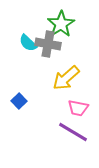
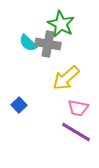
green star: rotated 12 degrees counterclockwise
blue square: moved 4 px down
purple line: moved 3 px right
